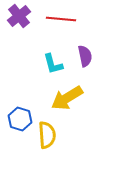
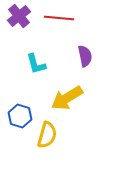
red line: moved 2 px left, 1 px up
cyan L-shape: moved 17 px left
blue hexagon: moved 3 px up
yellow semicircle: rotated 20 degrees clockwise
